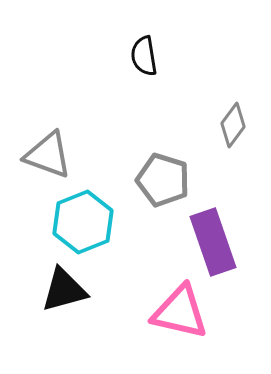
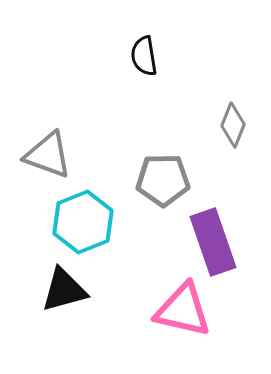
gray diamond: rotated 15 degrees counterclockwise
gray pentagon: rotated 18 degrees counterclockwise
pink triangle: moved 3 px right, 2 px up
